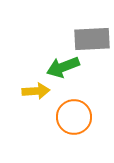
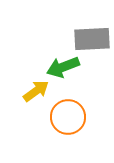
yellow arrow: rotated 32 degrees counterclockwise
orange circle: moved 6 px left
